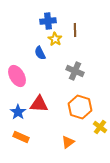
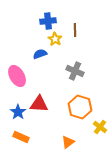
blue semicircle: moved 1 px down; rotated 96 degrees clockwise
